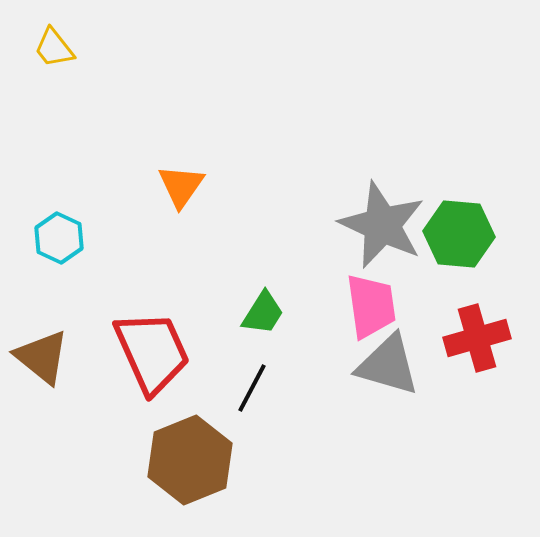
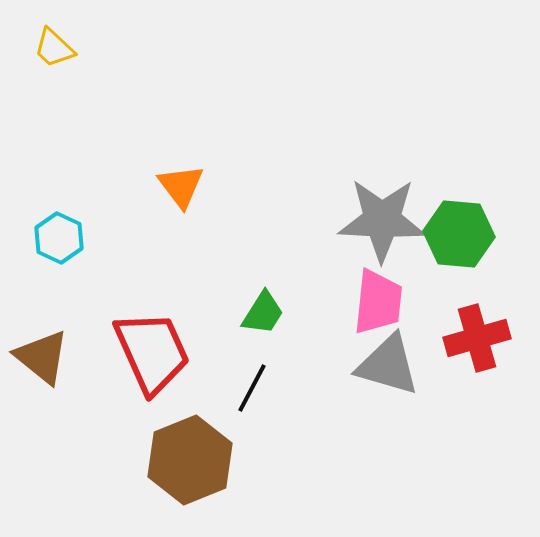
yellow trapezoid: rotated 9 degrees counterclockwise
orange triangle: rotated 12 degrees counterclockwise
gray star: moved 5 px up; rotated 22 degrees counterclockwise
pink trapezoid: moved 7 px right, 4 px up; rotated 14 degrees clockwise
